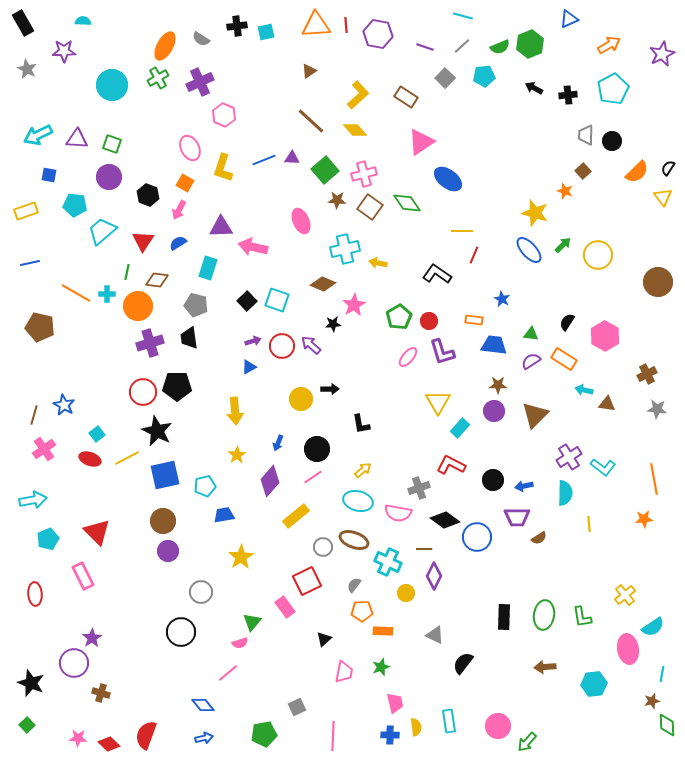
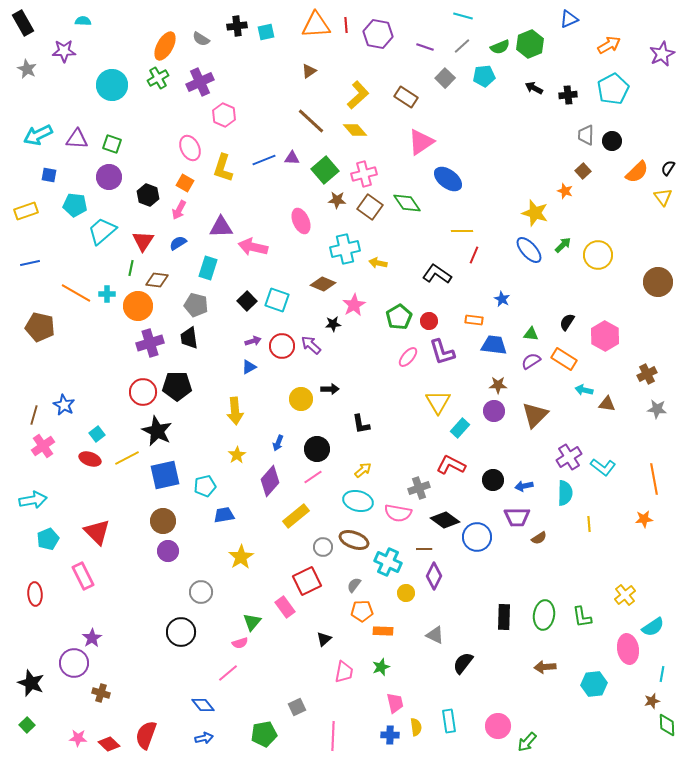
green line at (127, 272): moved 4 px right, 4 px up
pink cross at (44, 449): moved 1 px left, 3 px up
